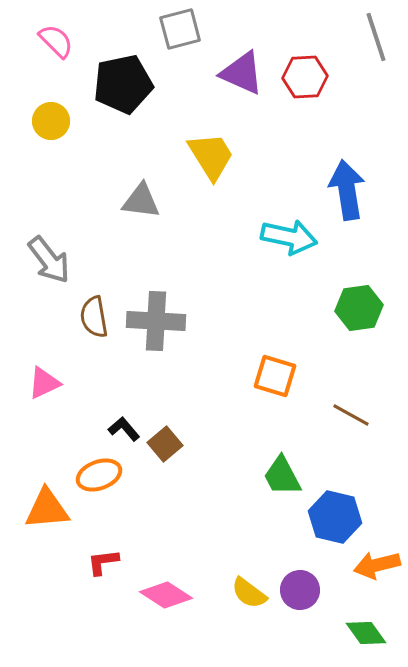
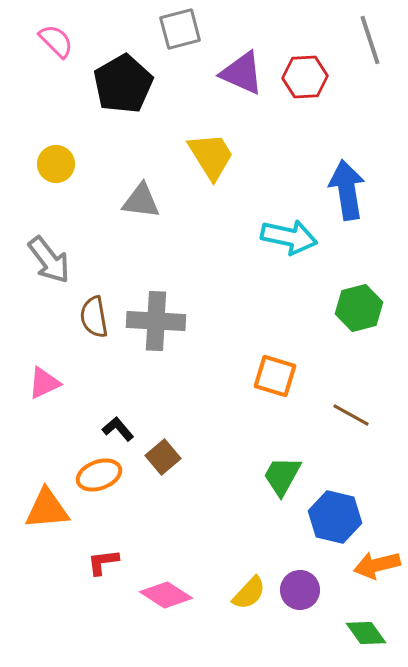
gray line: moved 6 px left, 3 px down
black pentagon: rotated 18 degrees counterclockwise
yellow circle: moved 5 px right, 43 px down
green hexagon: rotated 6 degrees counterclockwise
black L-shape: moved 6 px left
brown square: moved 2 px left, 13 px down
green trapezoid: rotated 57 degrees clockwise
yellow semicircle: rotated 84 degrees counterclockwise
